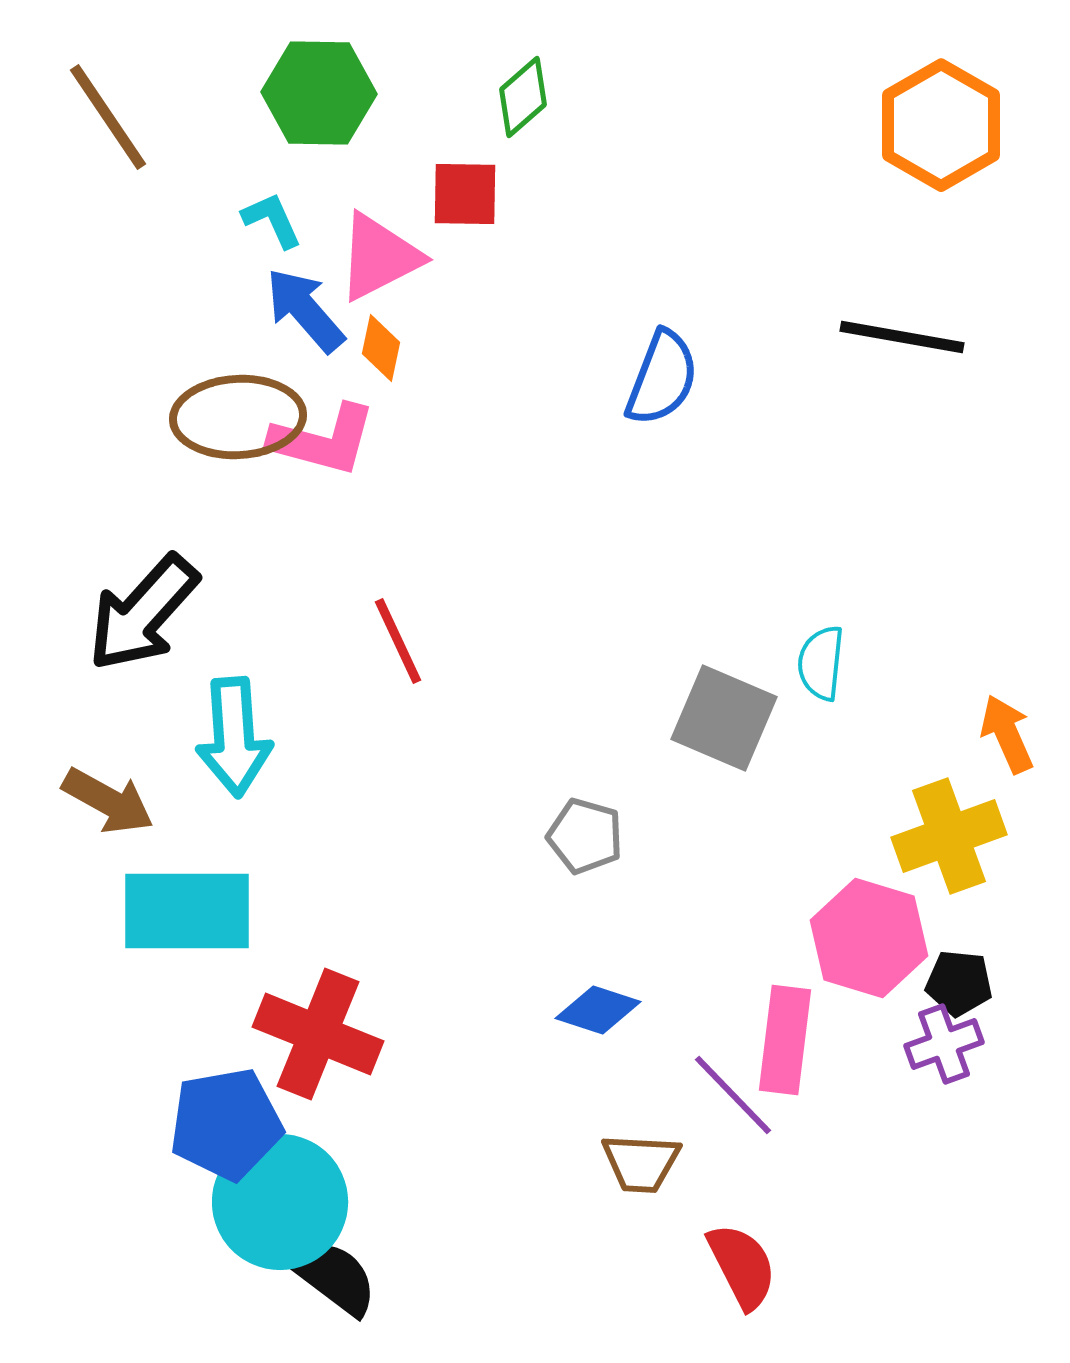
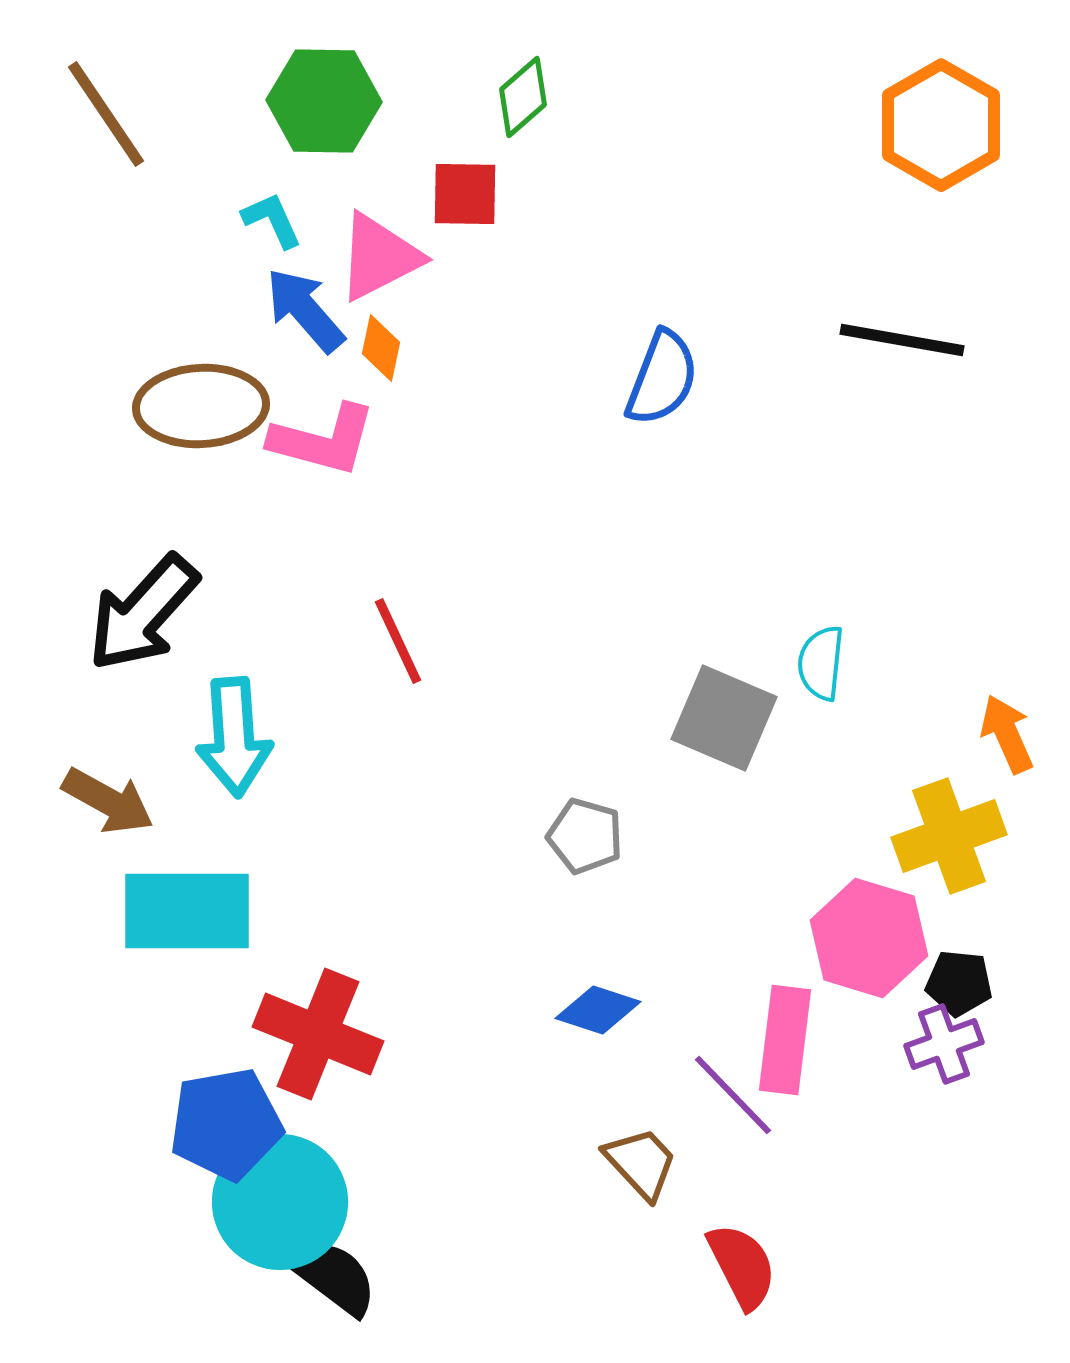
green hexagon: moved 5 px right, 8 px down
brown line: moved 2 px left, 3 px up
black line: moved 3 px down
brown ellipse: moved 37 px left, 11 px up
brown trapezoid: rotated 136 degrees counterclockwise
